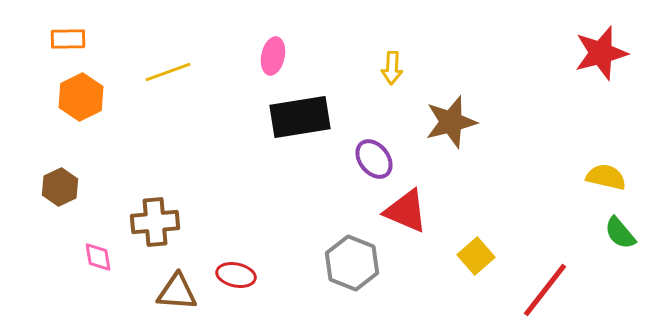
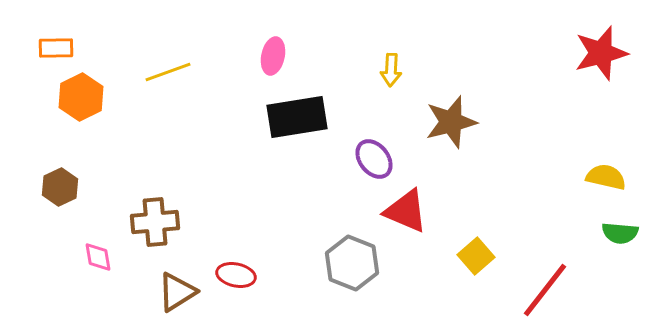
orange rectangle: moved 12 px left, 9 px down
yellow arrow: moved 1 px left, 2 px down
black rectangle: moved 3 px left
green semicircle: rotated 45 degrees counterclockwise
brown triangle: rotated 36 degrees counterclockwise
